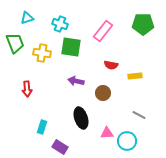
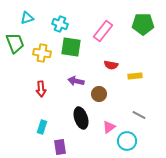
red arrow: moved 14 px right
brown circle: moved 4 px left, 1 px down
pink triangle: moved 2 px right, 6 px up; rotated 32 degrees counterclockwise
purple rectangle: rotated 49 degrees clockwise
